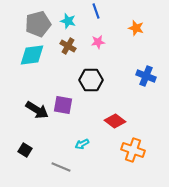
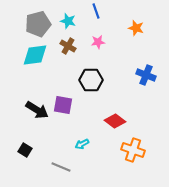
cyan diamond: moved 3 px right
blue cross: moved 1 px up
